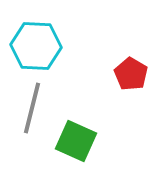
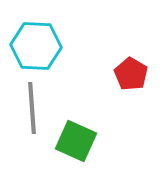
gray line: rotated 18 degrees counterclockwise
